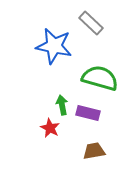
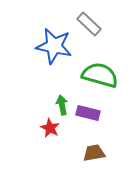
gray rectangle: moved 2 px left, 1 px down
green semicircle: moved 3 px up
brown trapezoid: moved 2 px down
